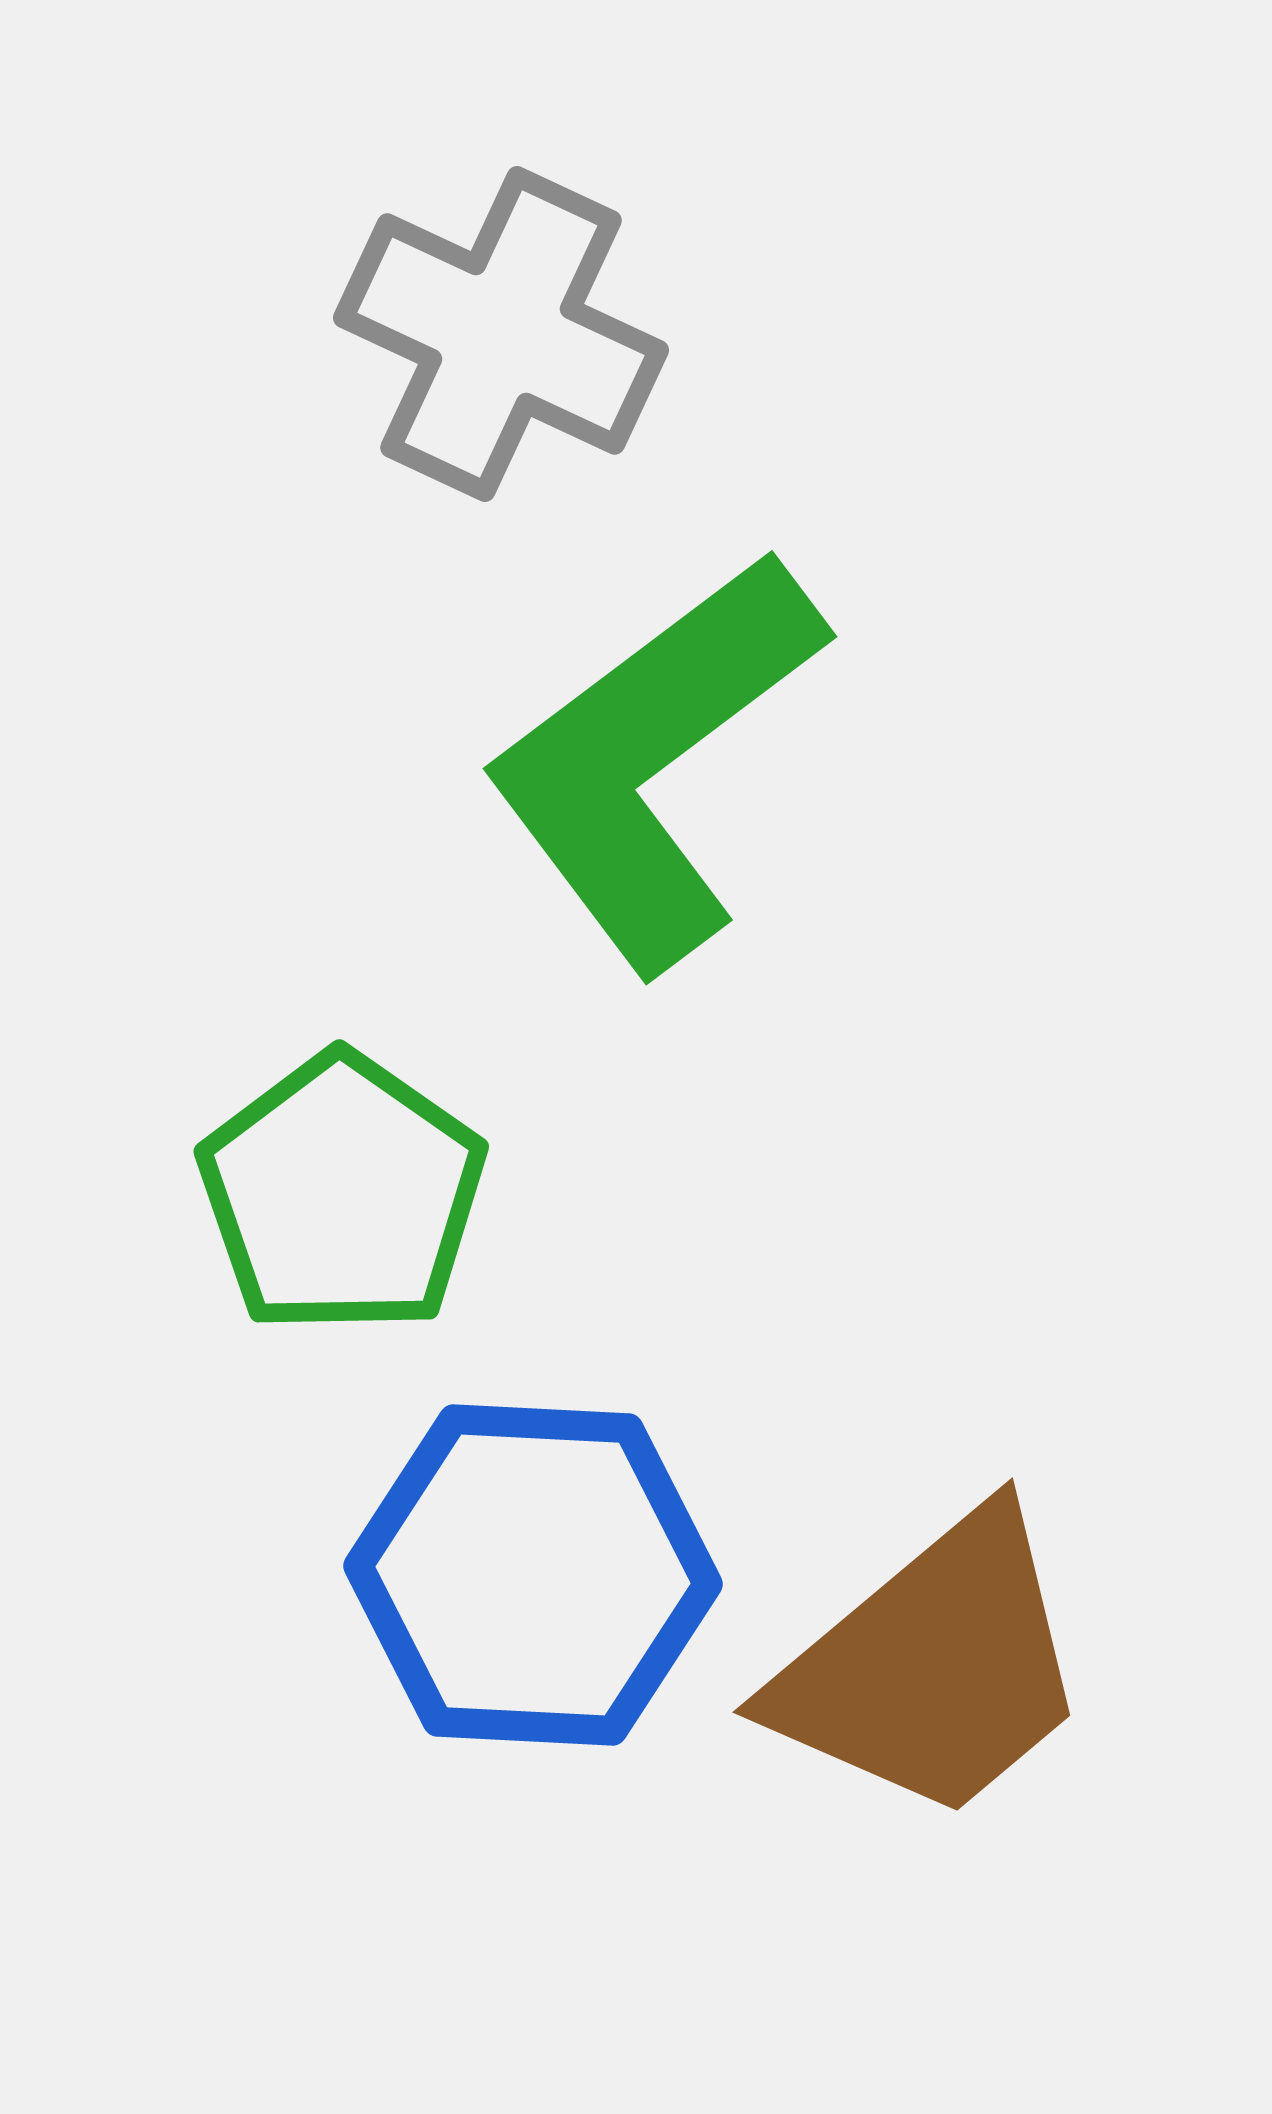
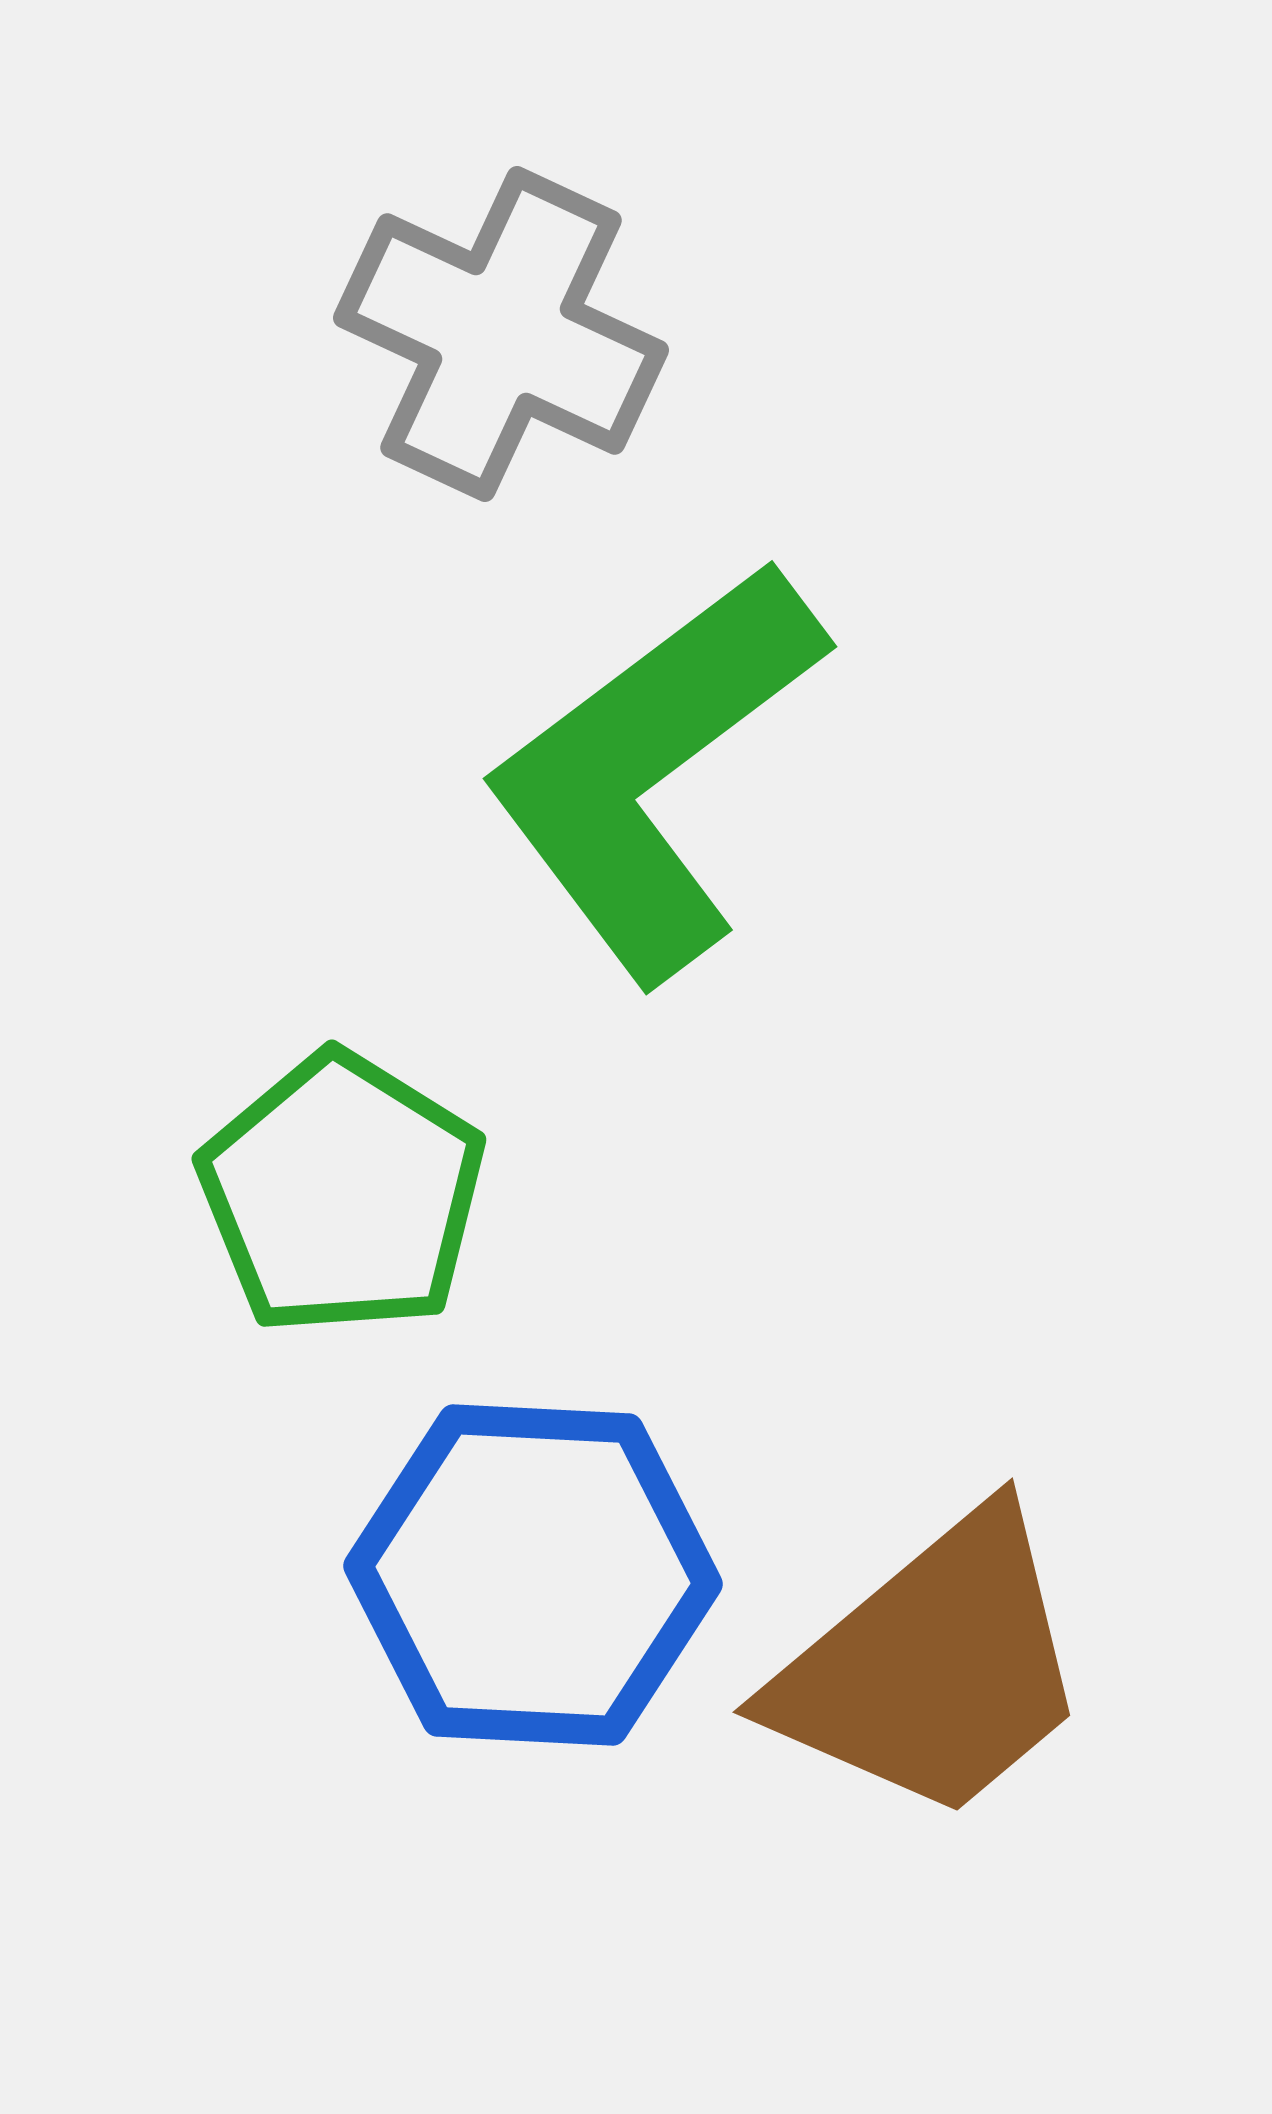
green L-shape: moved 10 px down
green pentagon: rotated 3 degrees counterclockwise
